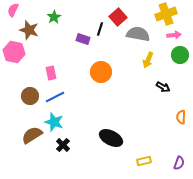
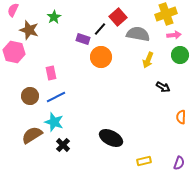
black line: rotated 24 degrees clockwise
orange circle: moved 15 px up
blue line: moved 1 px right
